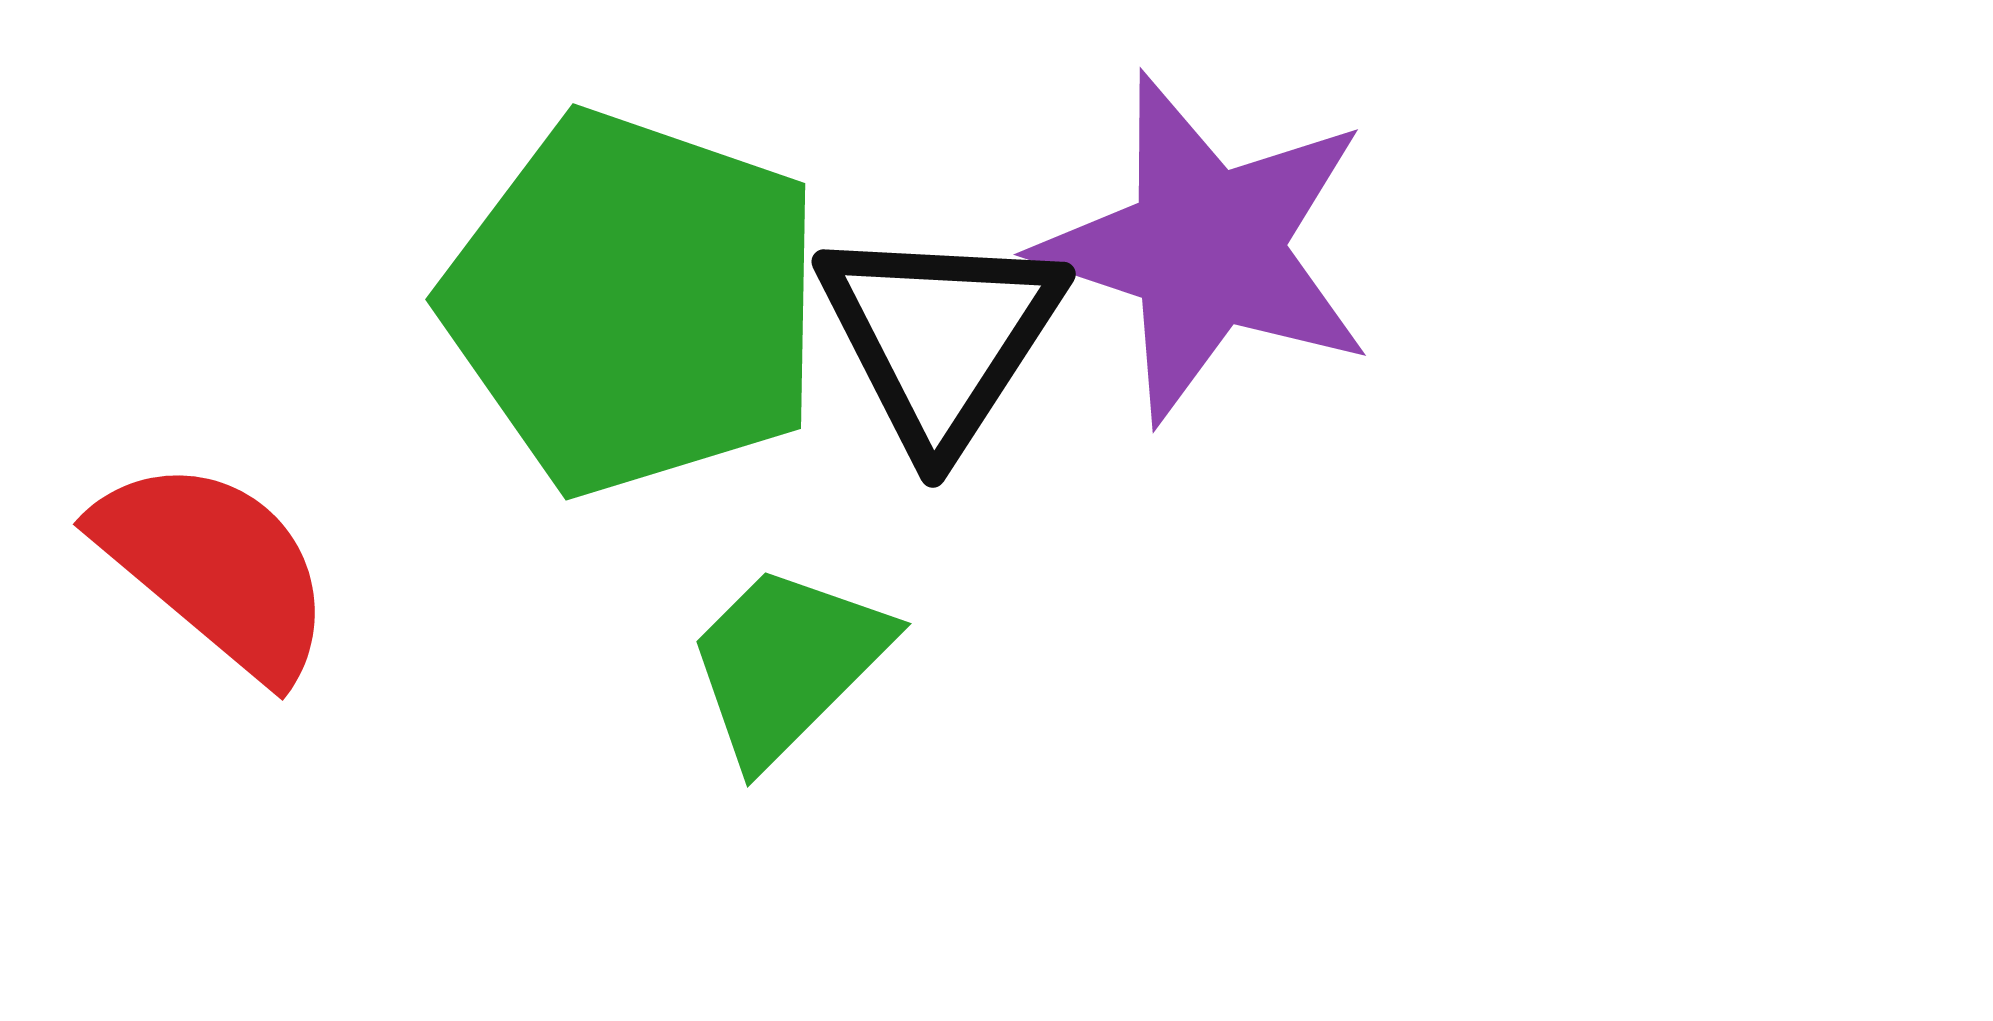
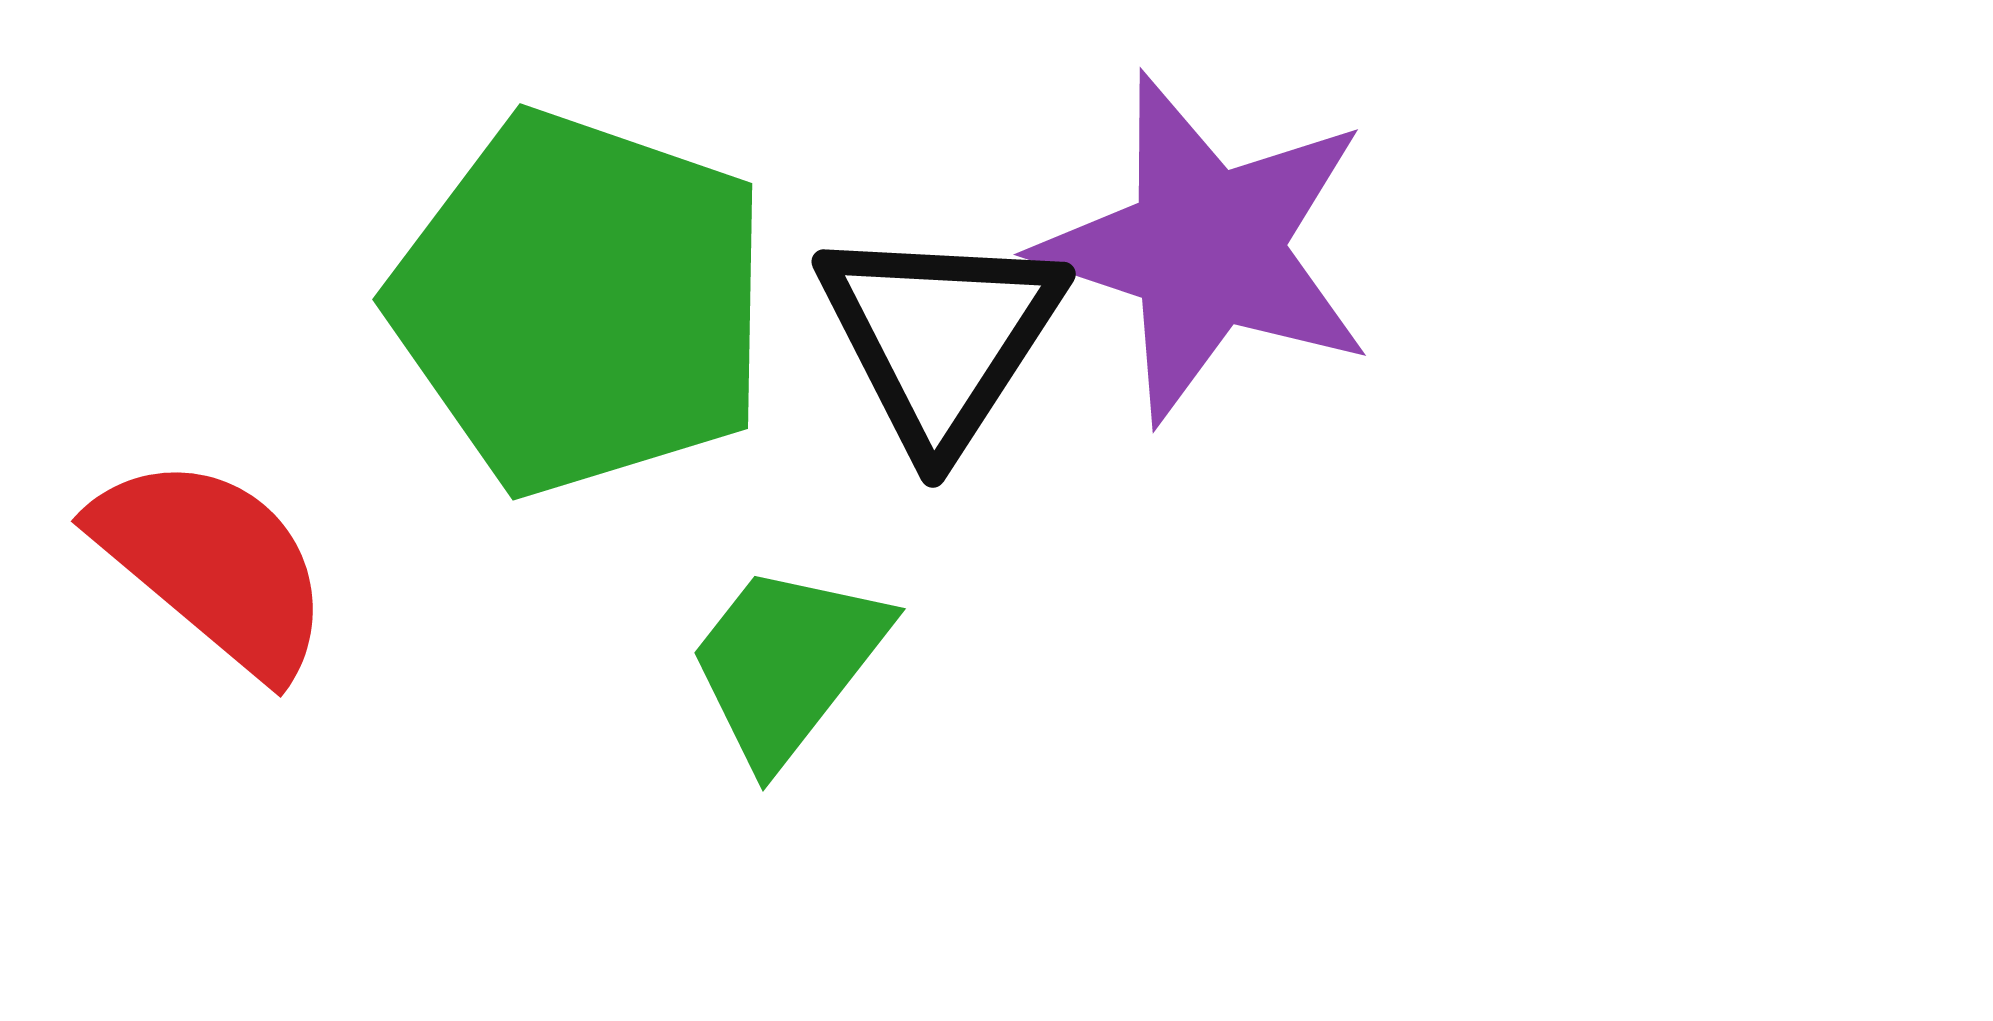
green pentagon: moved 53 px left
red semicircle: moved 2 px left, 3 px up
green trapezoid: rotated 7 degrees counterclockwise
